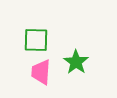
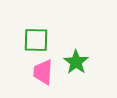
pink trapezoid: moved 2 px right
